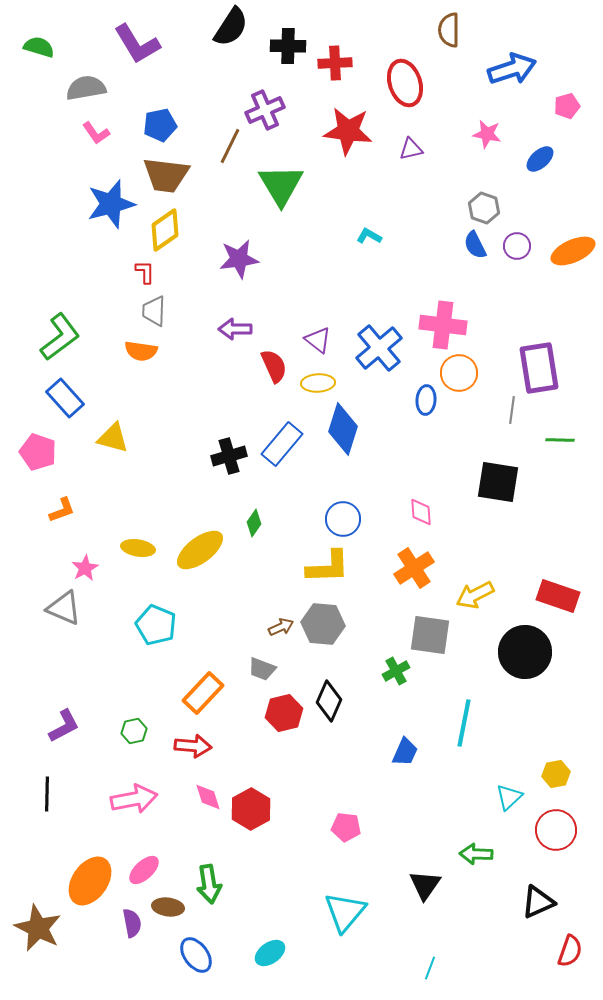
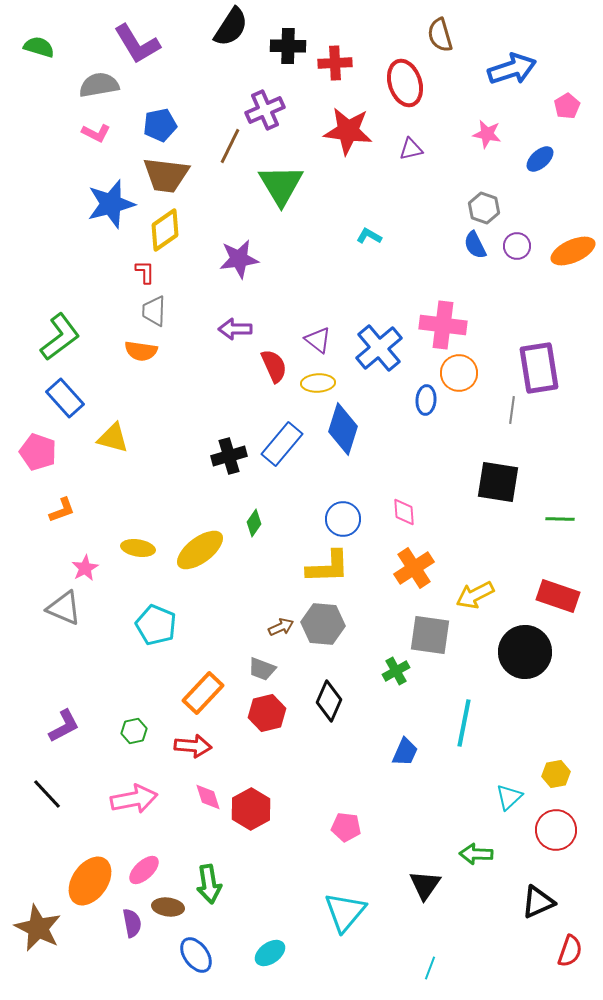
brown semicircle at (449, 30): moved 9 px left, 5 px down; rotated 16 degrees counterclockwise
gray semicircle at (86, 88): moved 13 px right, 3 px up
pink pentagon at (567, 106): rotated 15 degrees counterclockwise
pink L-shape at (96, 133): rotated 28 degrees counterclockwise
green line at (560, 440): moved 79 px down
pink diamond at (421, 512): moved 17 px left
red hexagon at (284, 713): moved 17 px left
black line at (47, 794): rotated 44 degrees counterclockwise
